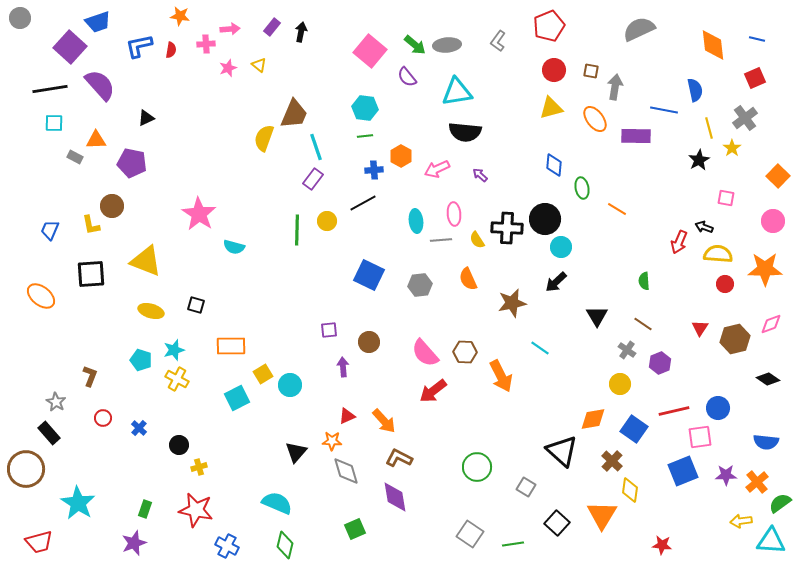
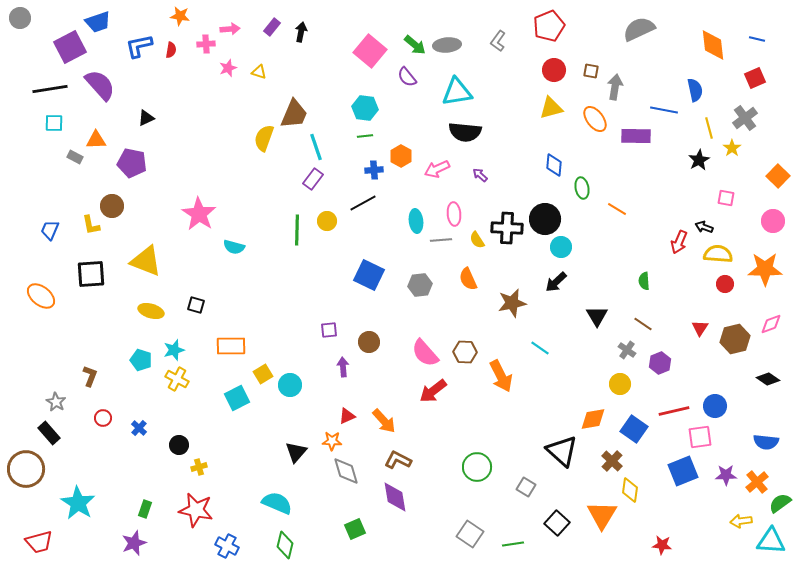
purple square at (70, 47): rotated 20 degrees clockwise
yellow triangle at (259, 65): moved 7 px down; rotated 21 degrees counterclockwise
blue circle at (718, 408): moved 3 px left, 2 px up
brown L-shape at (399, 458): moved 1 px left, 2 px down
